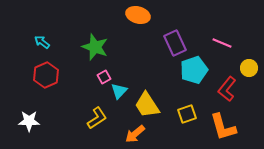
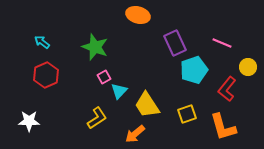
yellow circle: moved 1 px left, 1 px up
